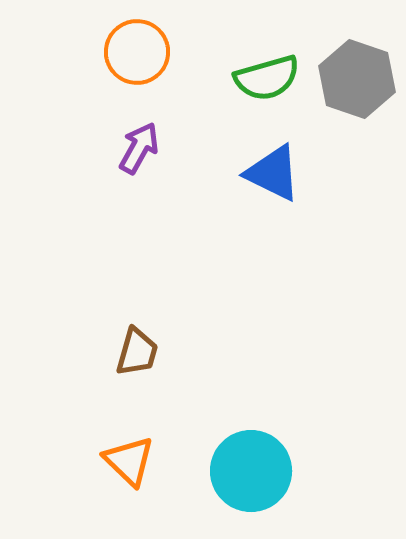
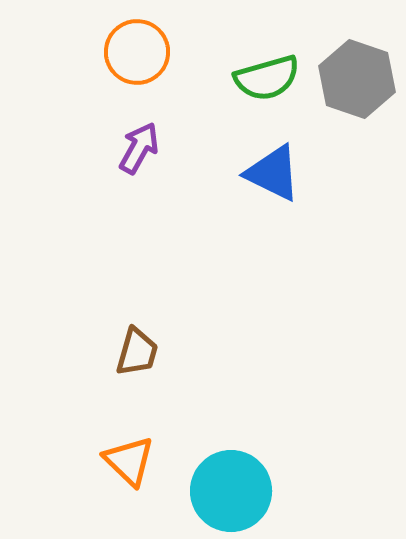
cyan circle: moved 20 px left, 20 px down
